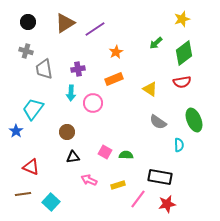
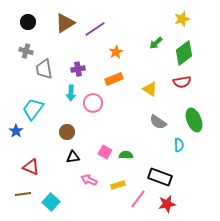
black rectangle: rotated 10 degrees clockwise
